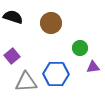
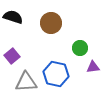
blue hexagon: rotated 10 degrees clockwise
